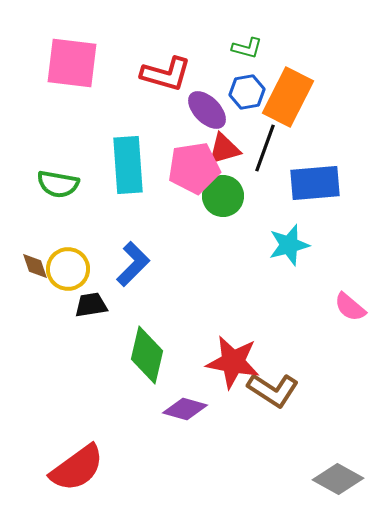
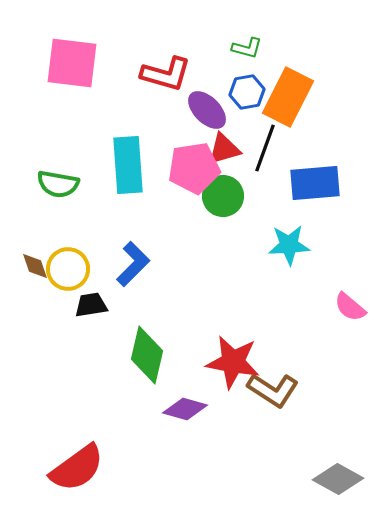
cyan star: rotated 12 degrees clockwise
